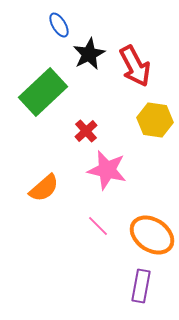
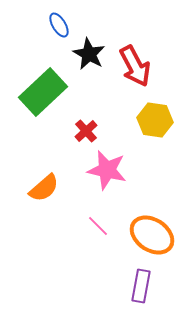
black star: rotated 16 degrees counterclockwise
